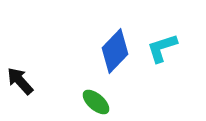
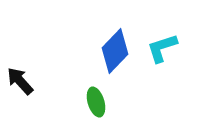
green ellipse: rotated 32 degrees clockwise
